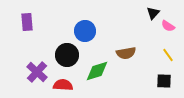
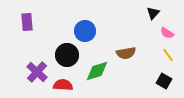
pink semicircle: moved 1 px left, 7 px down
black square: rotated 28 degrees clockwise
